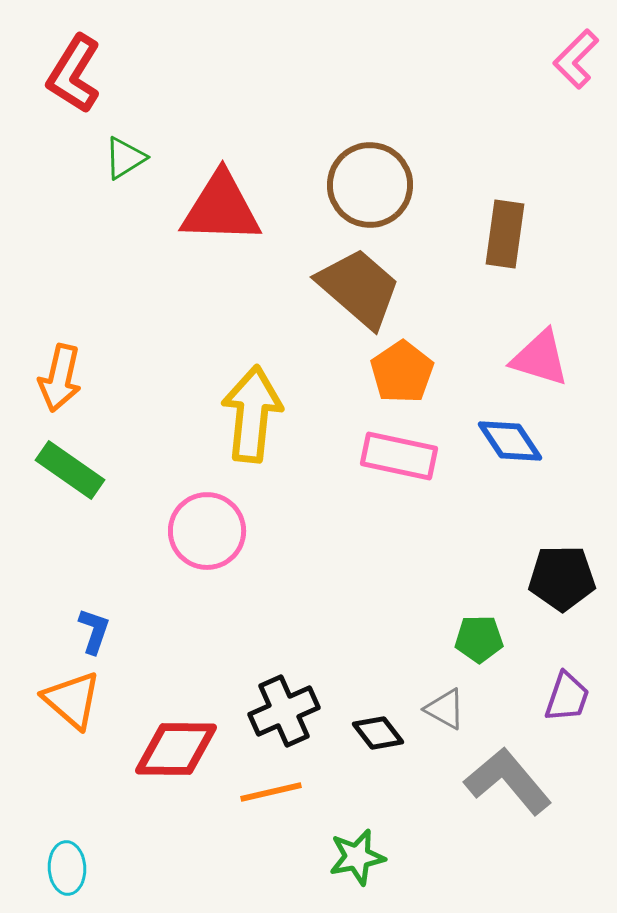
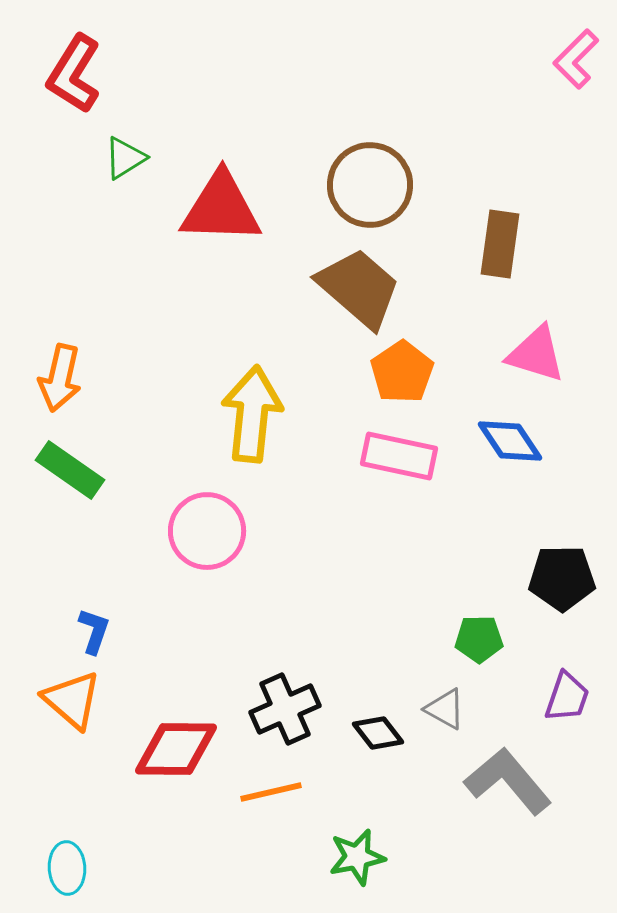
brown rectangle: moved 5 px left, 10 px down
pink triangle: moved 4 px left, 4 px up
black cross: moved 1 px right, 2 px up
